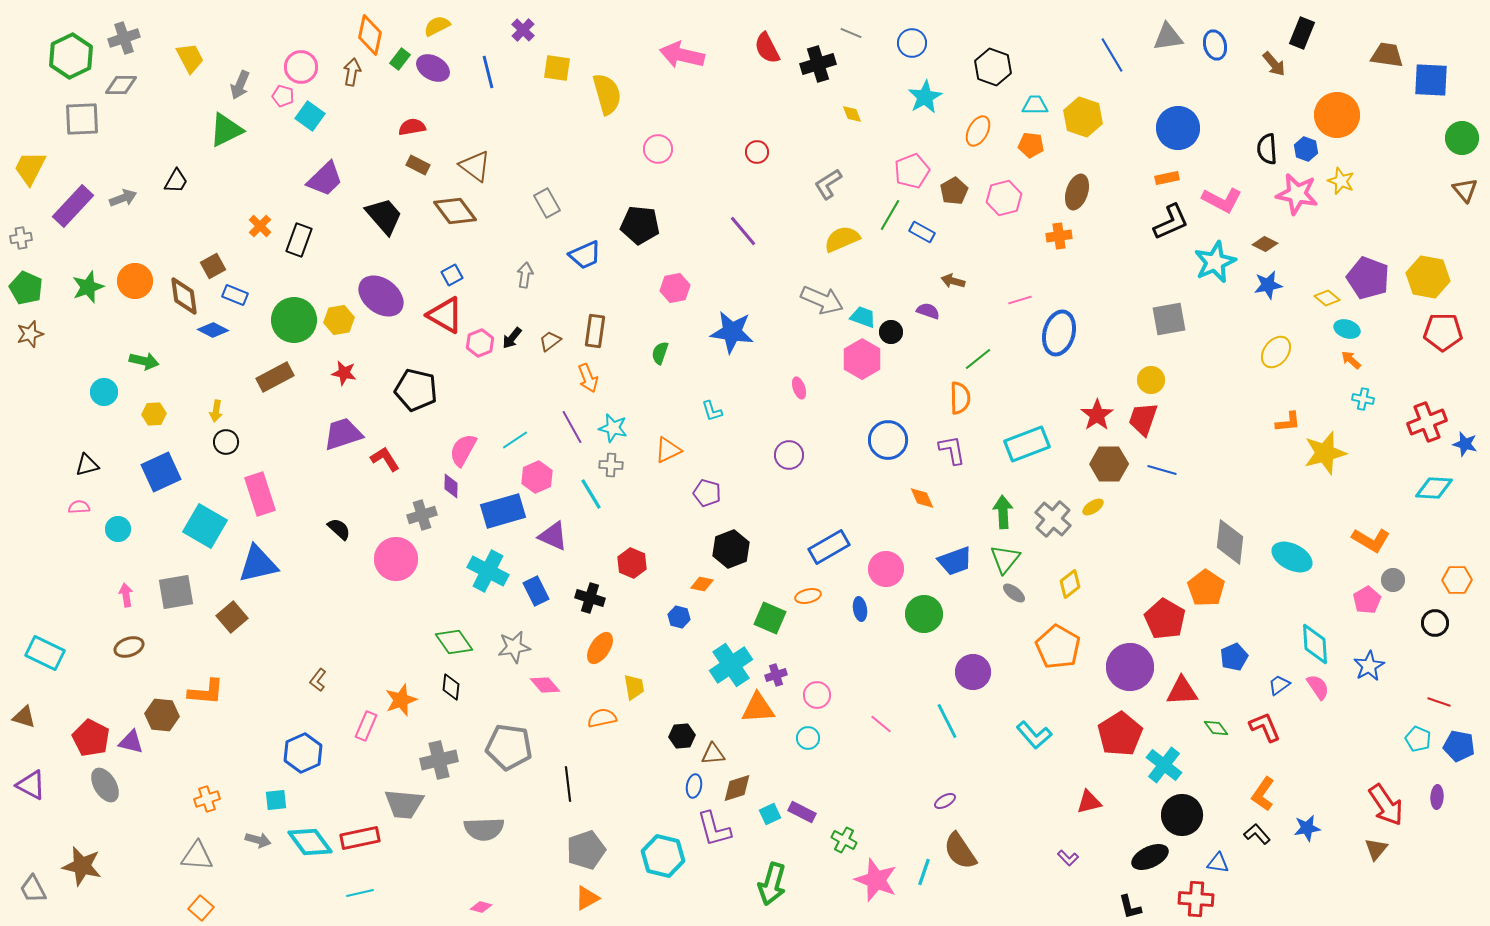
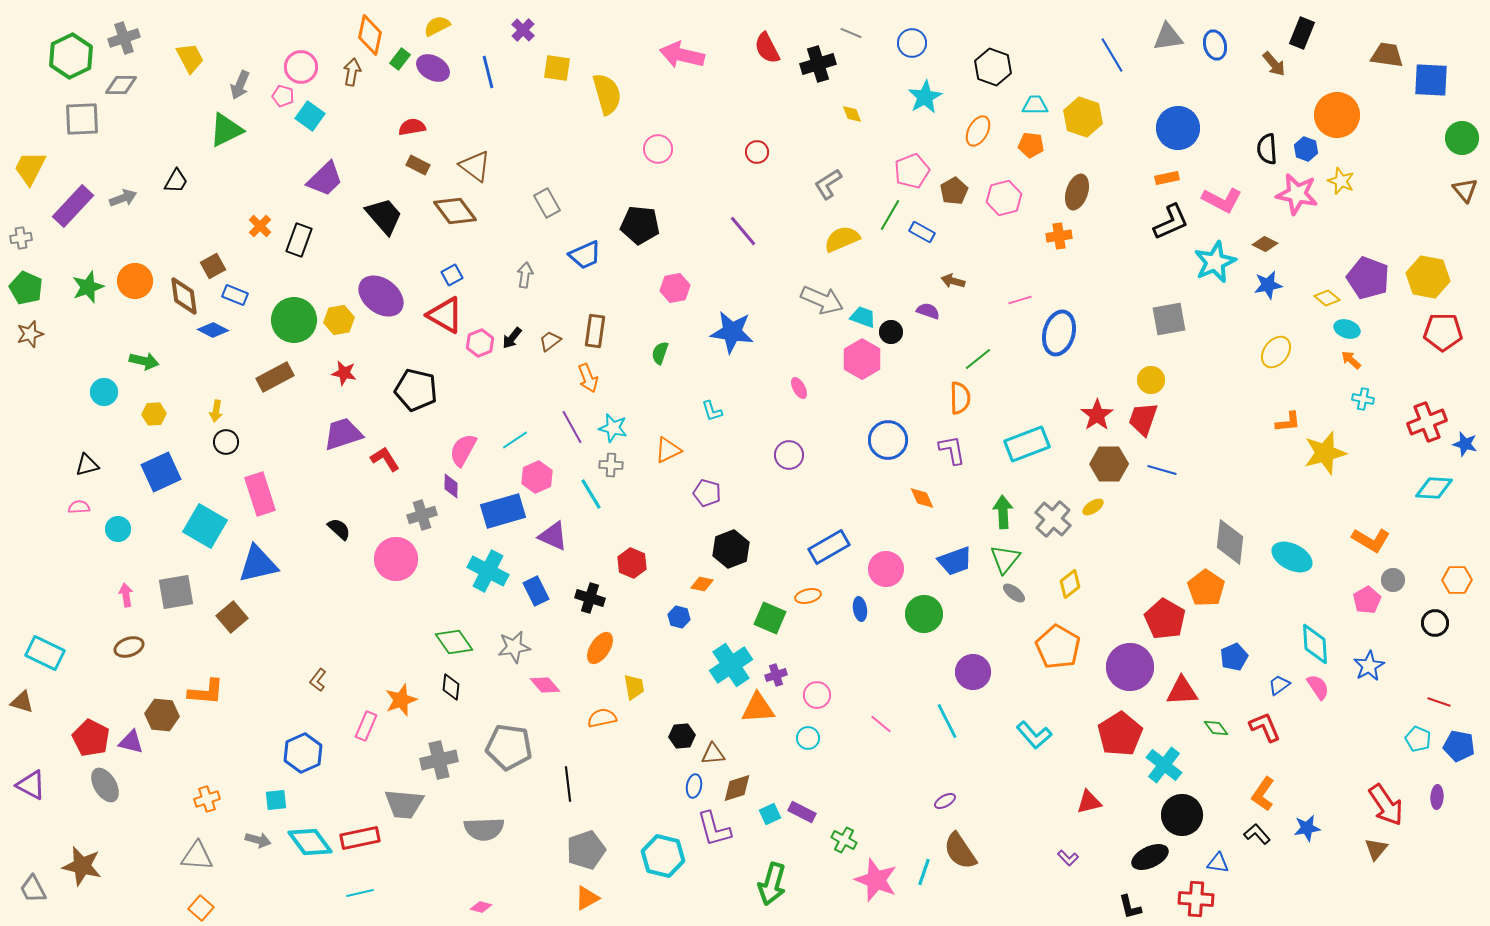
pink ellipse at (799, 388): rotated 10 degrees counterclockwise
brown triangle at (24, 717): moved 2 px left, 15 px up
